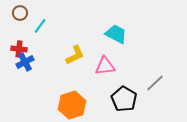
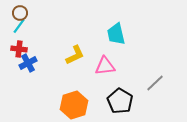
cyan line: moved 21 px left
cyan trapezoid: rotated 130 degrees counterclockwise
blue cross: moved 3 px right, 1 px down
black pentagon: moved 4 px left, 2 px down
orange hexagon: moved 2 px right
